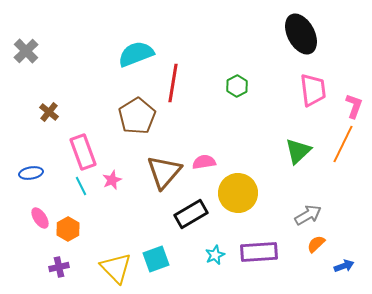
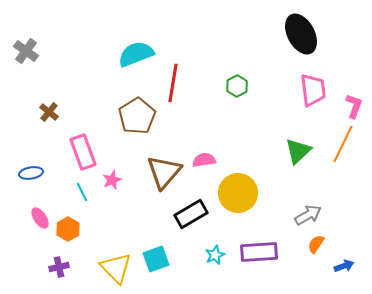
gray cross: rotated 10 degrees counterclockwise
pink semicircle: moved 2 px up
cyan line: moved 1 px right, 6 px down
orange semicircle: rotated 12 degrees counterclockwise
